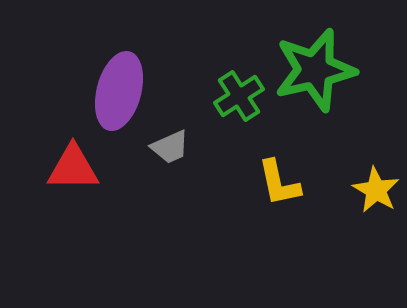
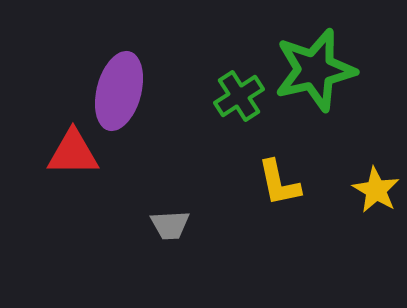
gray trapezoid: moved 78 px down; rotated 21 degrees clockwise
red triangle: moved 15 px up
